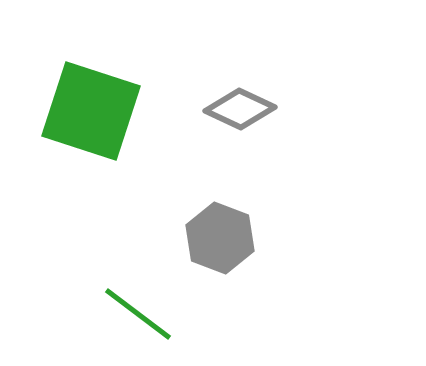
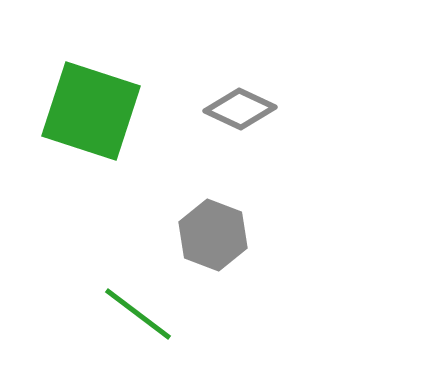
gray hexagon: moved 7 px left, 3 px up
